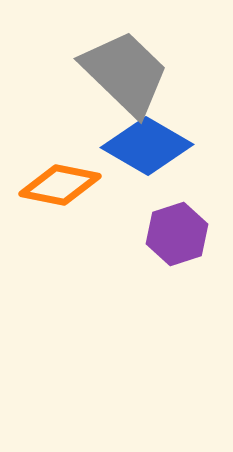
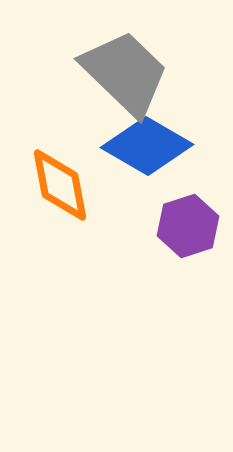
orange diamond: rotated 68 degrees clockwise
purple hexagon: moved 11 px right, 8 px up
